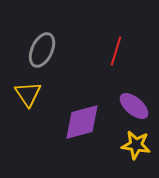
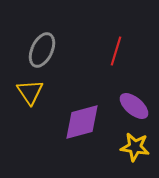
yellow triangle: moved 2 px right, 2 px up
yellow star: moved 1 px left, 2 px down
